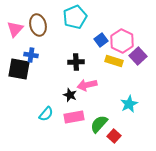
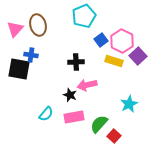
cyan pentagon: moved 9 px right, 1 px up
